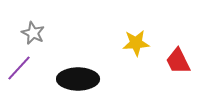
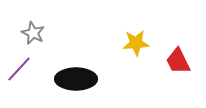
purple line: moved 1 px down
black ellipse: moved 2 px left
